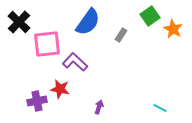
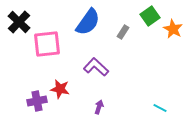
gray rectangle: moved 2 px right, 3 px up
purple L-shape: moved 21 px right, 5 px down
